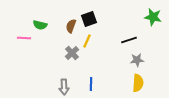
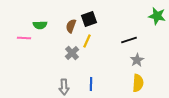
green star: moved 4 px right, 1 px up
green semicircle: rotated 16 degrees counterclockwise
gray star: rotated 24 degrees counterclockwise
